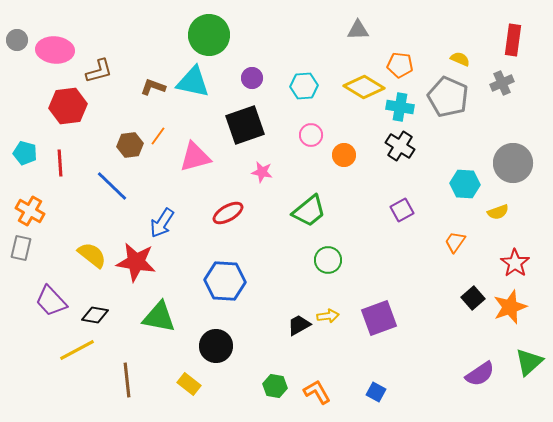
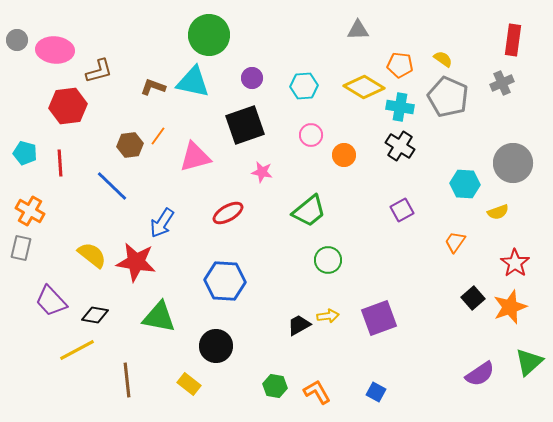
yellow semicircle at (460, 59): moved 17 px left; rotated 12 degrees clockwise
